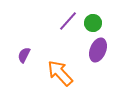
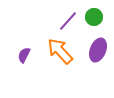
green circle: moved 1 px right, 6 px up
orange arrow: moved 22 px up
